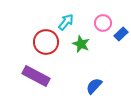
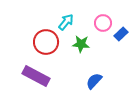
green star: rotated 18 degrees counterclockwise
blue semicircle: moved 5 px up
